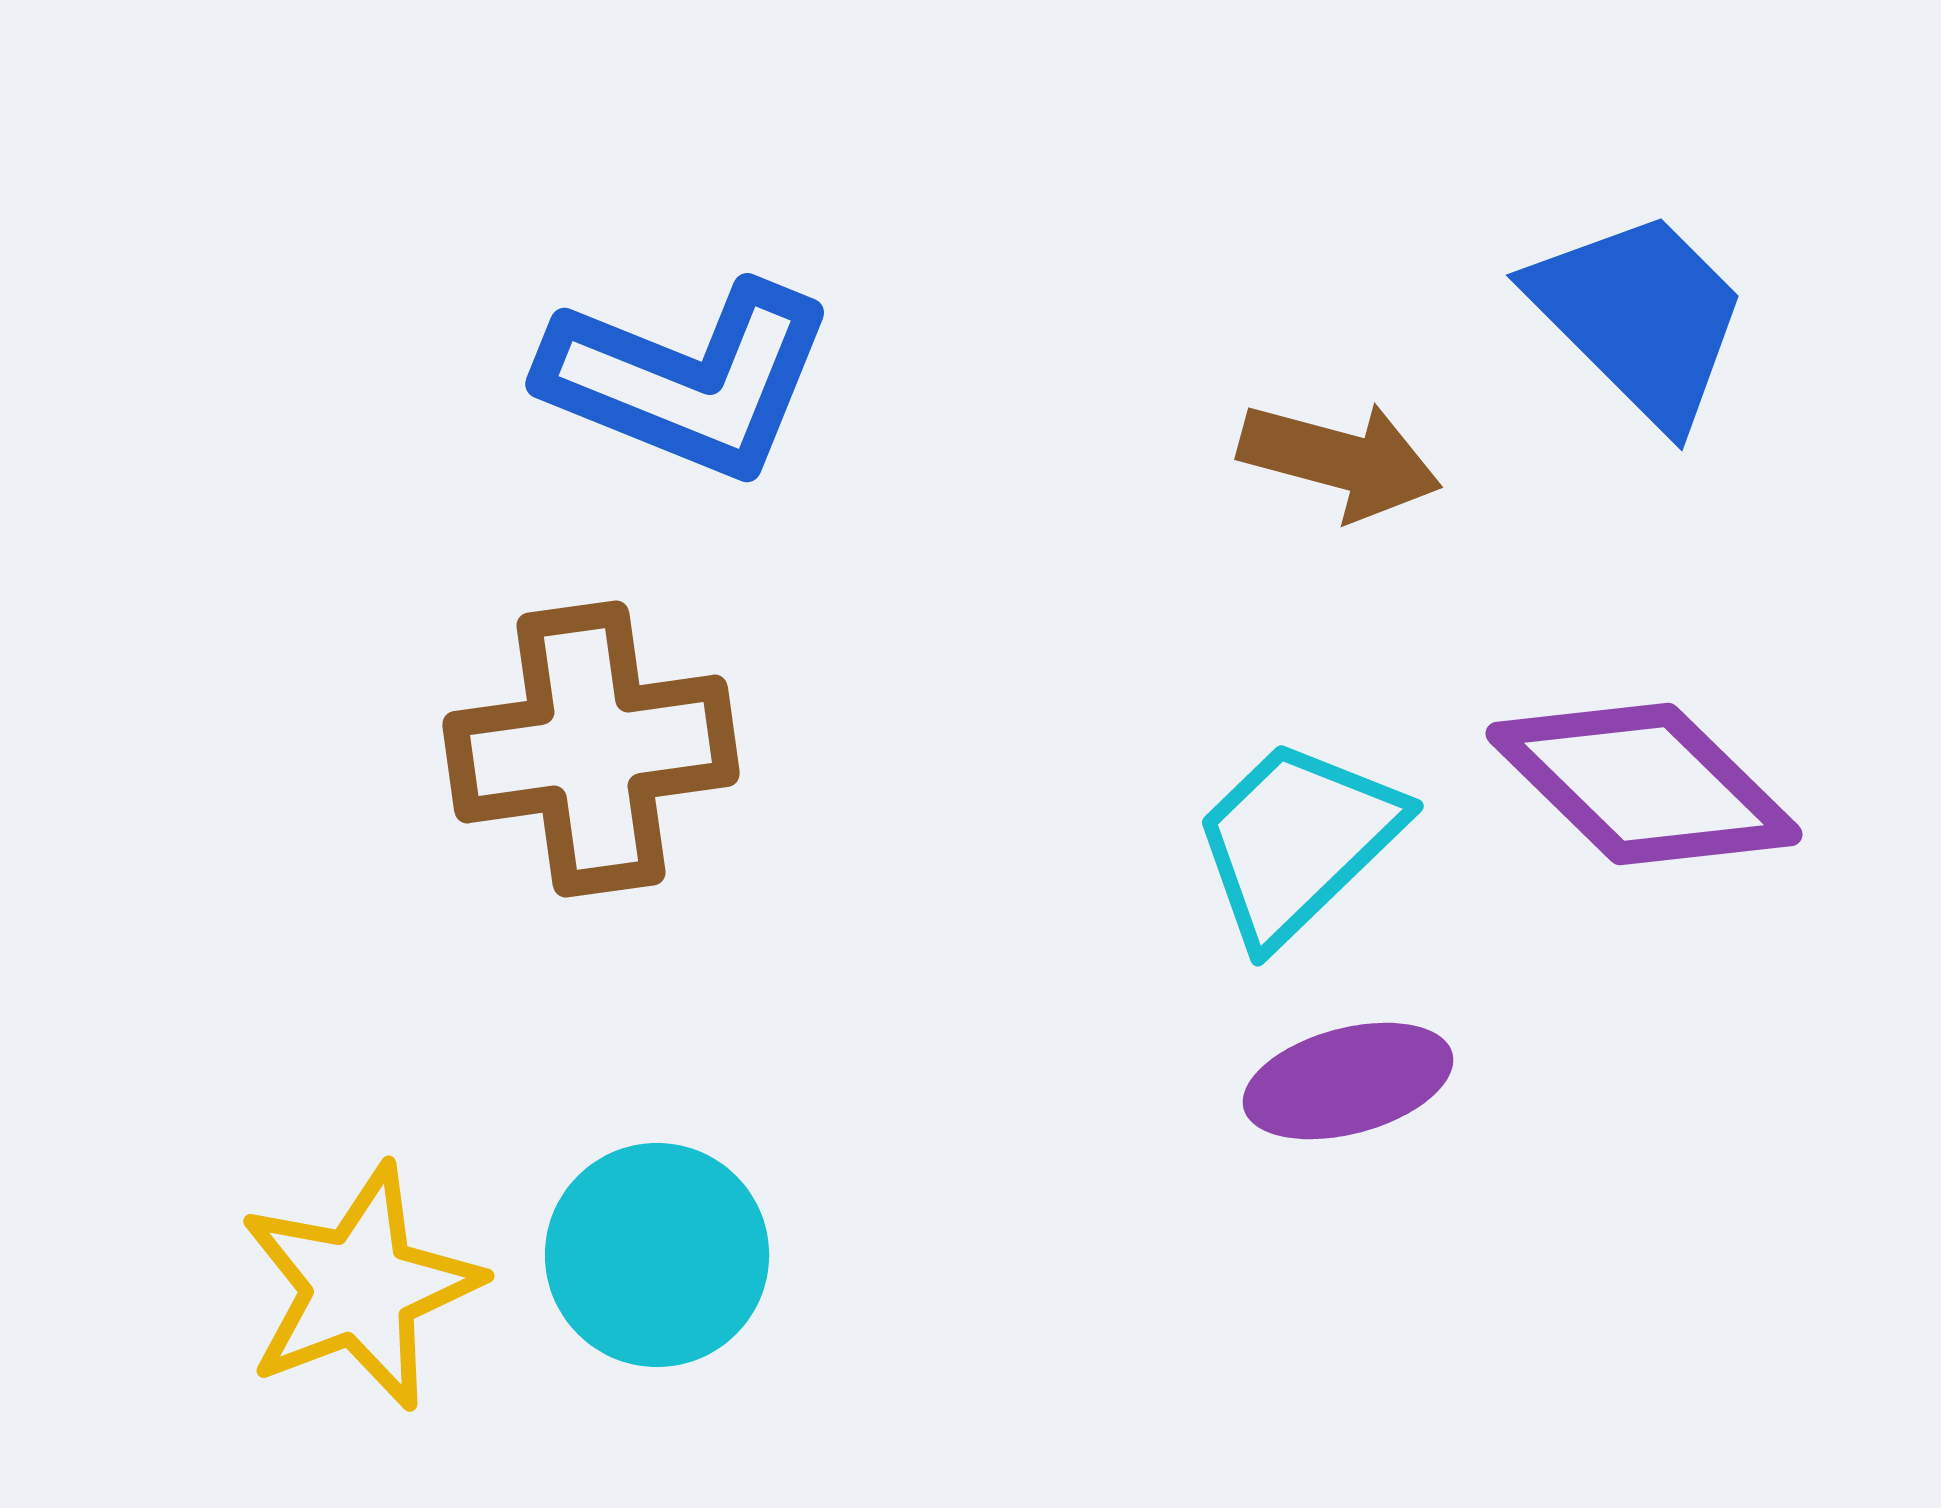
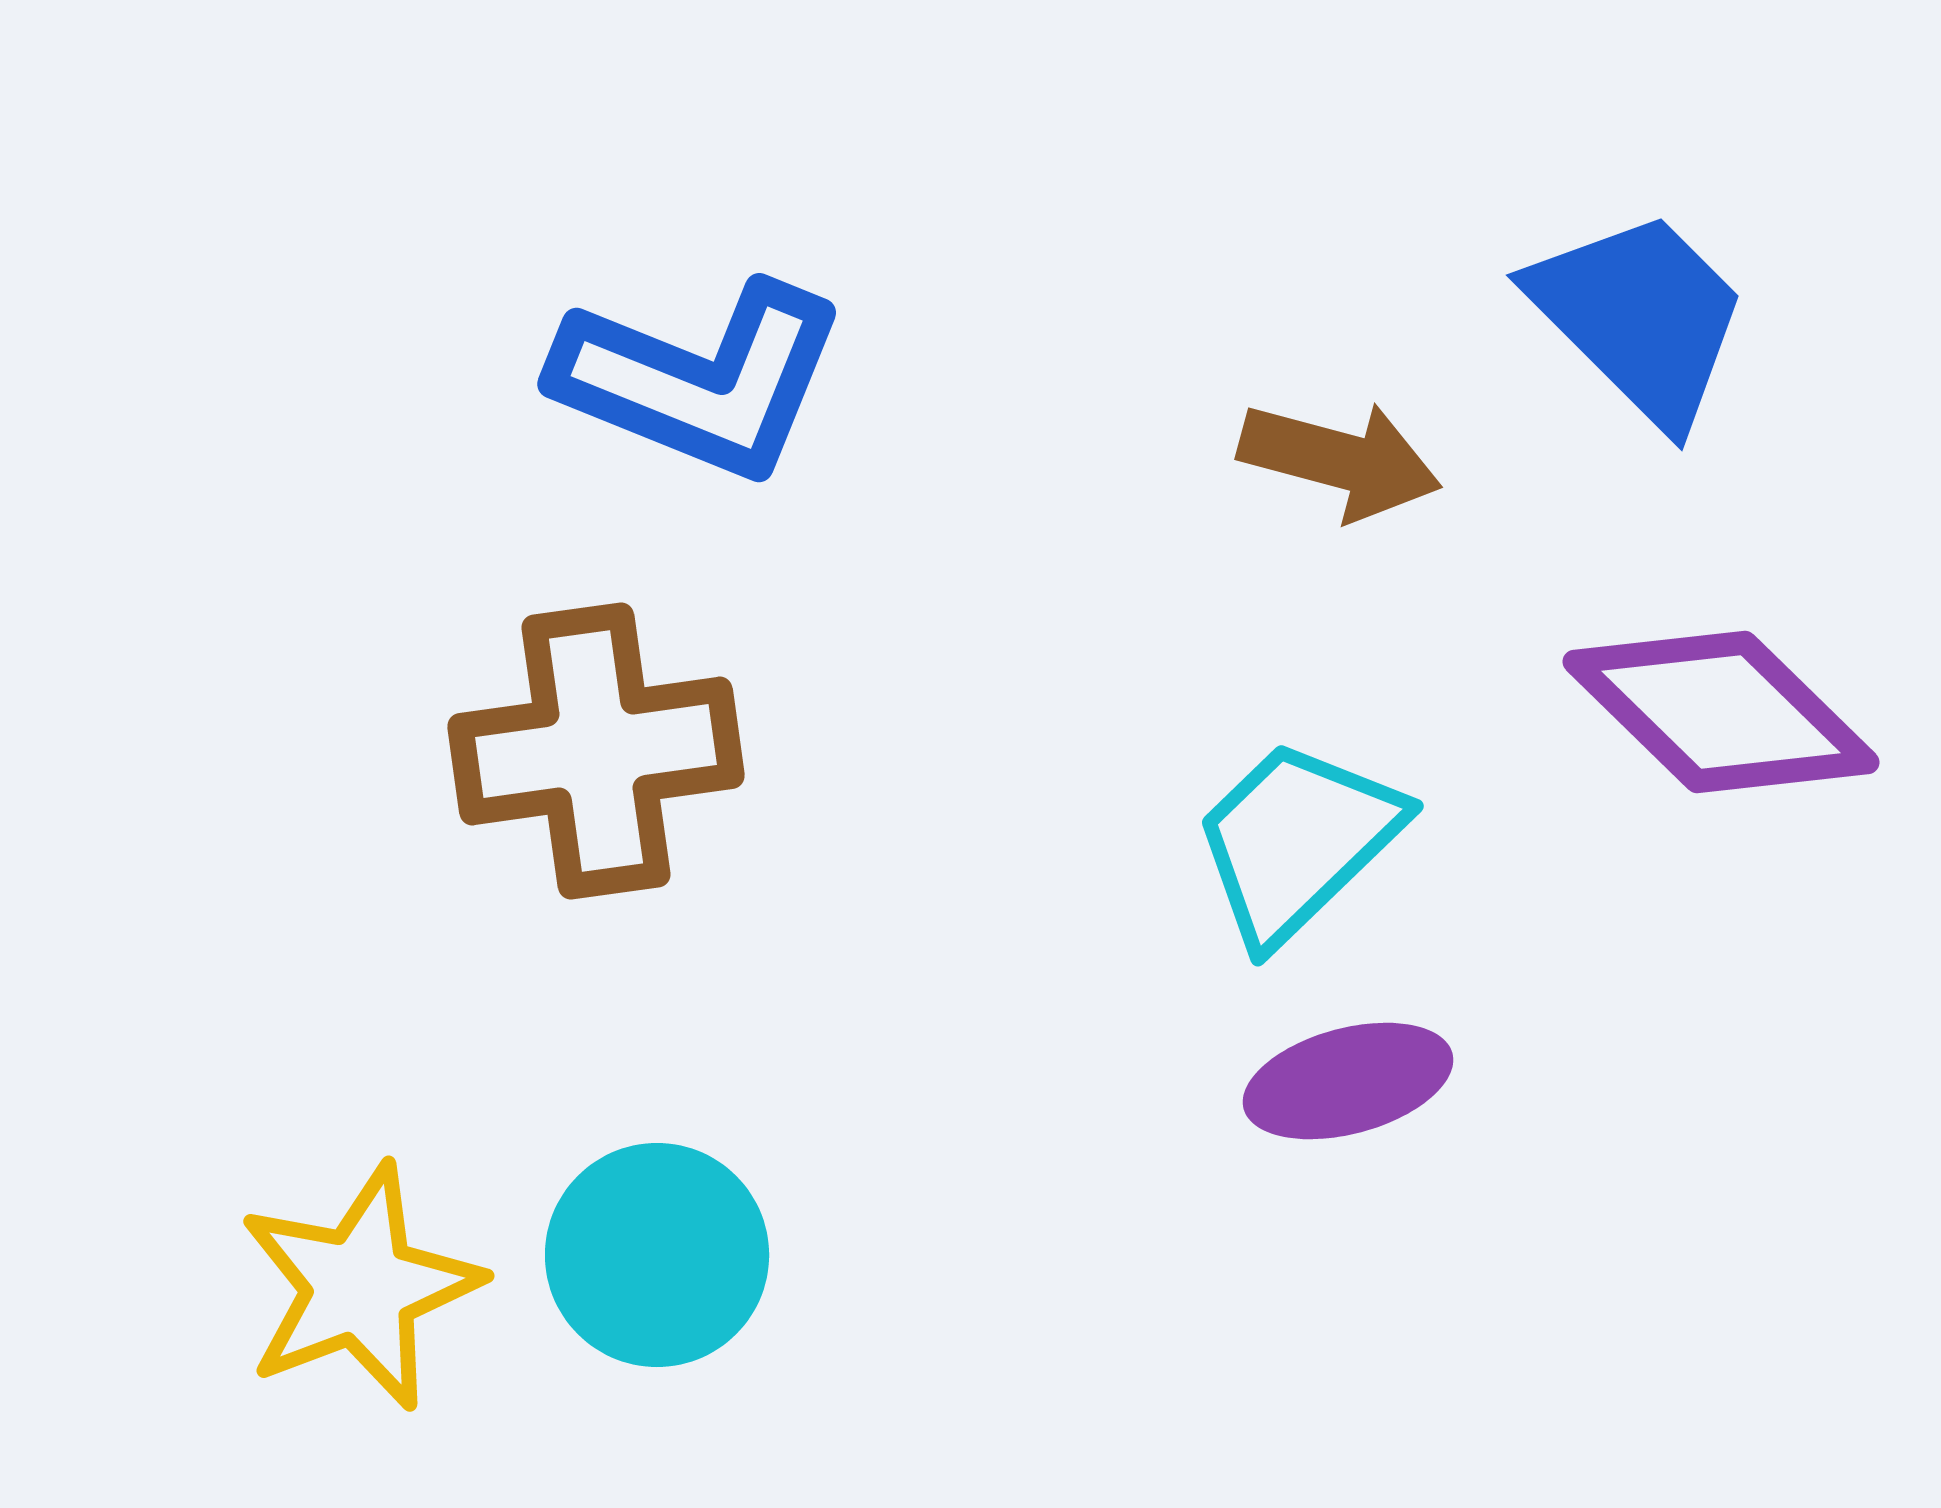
blue L-shape: moved 12 px right
brown cross: moved 5 px right, 2 px down
purple diamond: moved 77 px right, 72 px up
